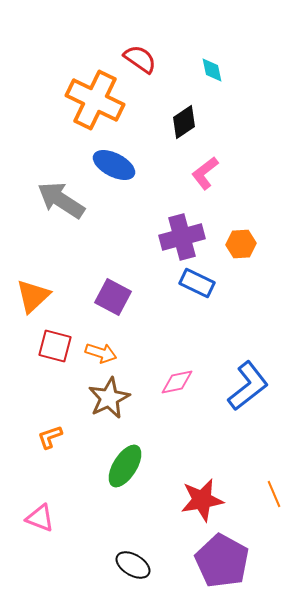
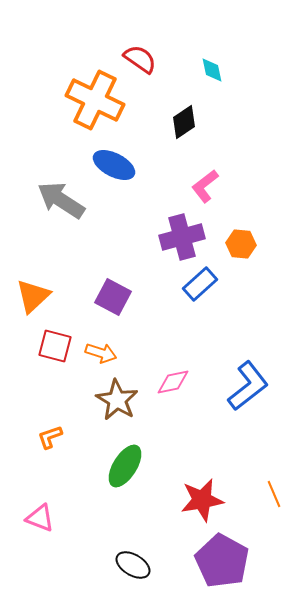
pink L-shape: moved 13 px down
orange hexagon: rotated 8 degrees clockwise
blue rectangle: moved 3 px right, 1 px down; rotated 68 degrees counterclockwise
pink diamond: moved 4 px left
brown star: moved 8 px right, 2 px down; rotated 15 degrees counterclockwise
